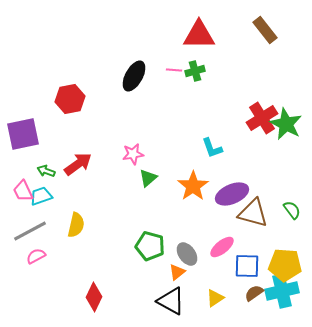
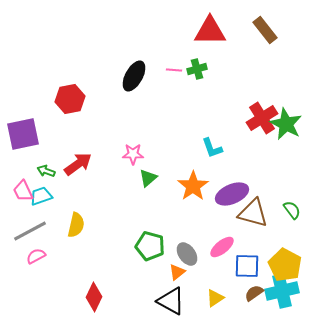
red triangle: moved 11 px right, 4 px up
green cross: moved 2 px right, 2 px up
pink star: rotated 10 degrees clockwise
yellow pentagon: rotated 24 degrees clockwise
